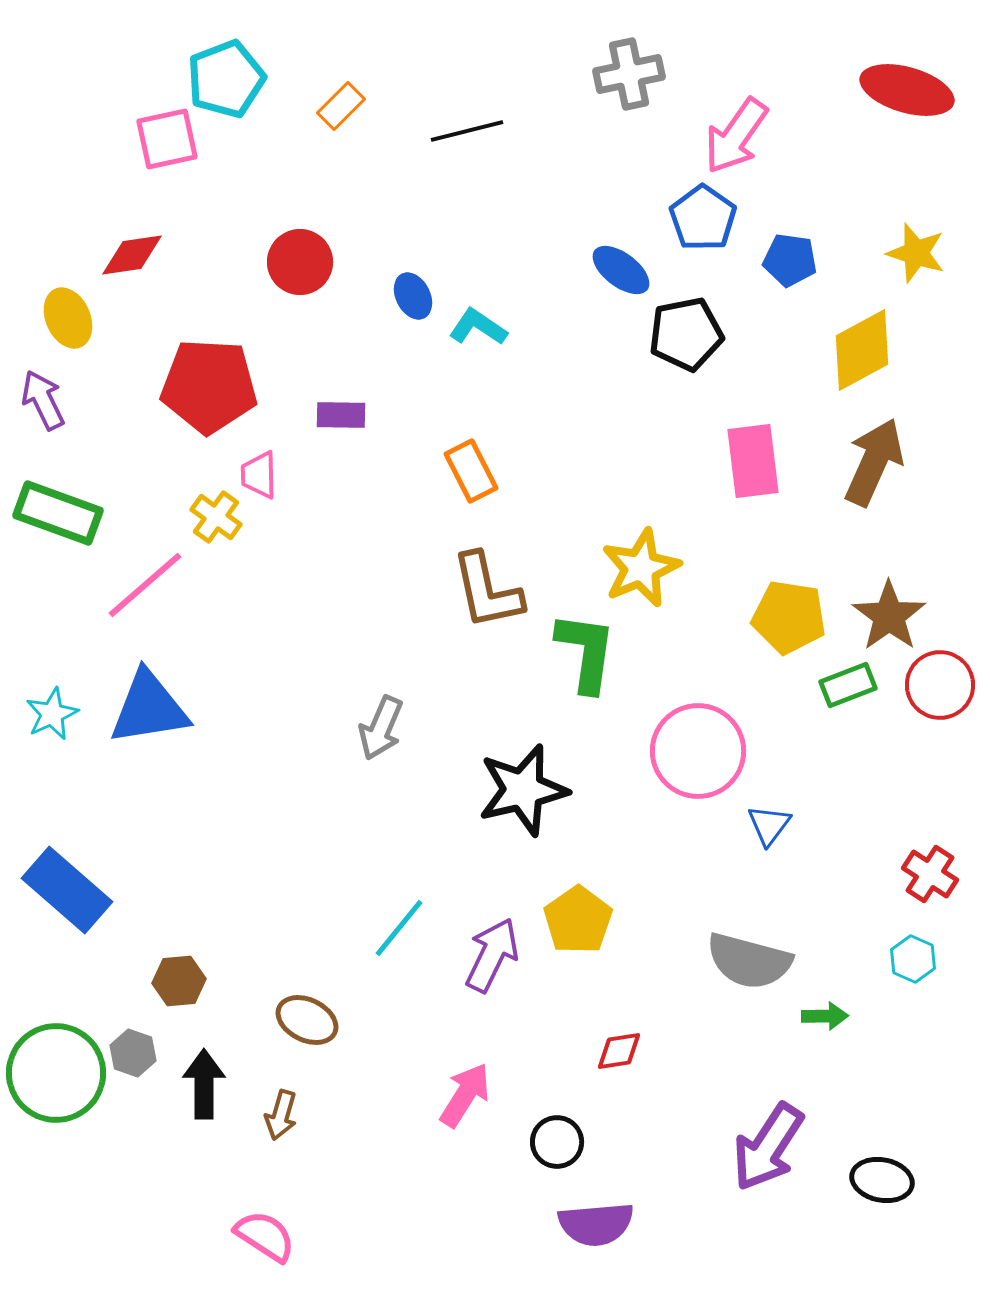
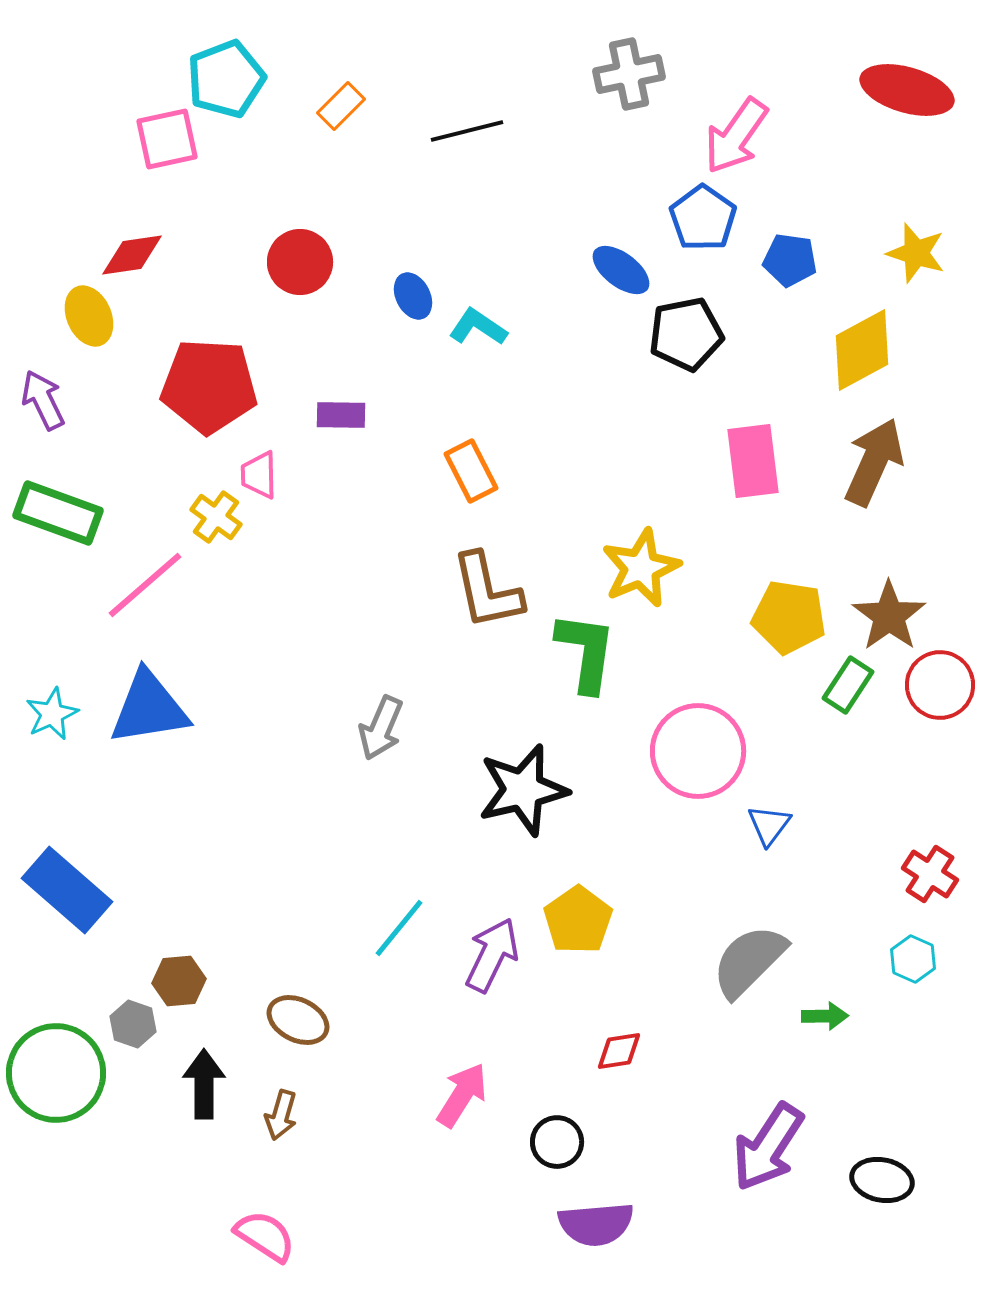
yellow ellipse at (68, 318): moved 21 px right, 2 px up
green rectangle at (848, 685): rotated 36 degrees counterclockwise
gray semicircle at (749, 961): rotated 120 degrees clockwise
brown ellipse at (307, 1020): moved 9 px left
gray hexagon at (133, 1053): moved 29 px up
pink arrow at (465, 1095): moved 3 px left
